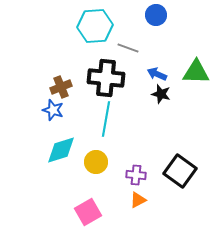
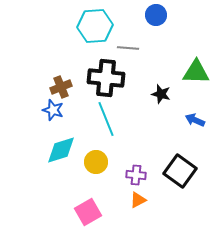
gray line: rotated 15 degrees counterclockwise
blue arrow: moved 38 px right, 46 px down
cyan line: rotated 32 degrees counterclockwise
